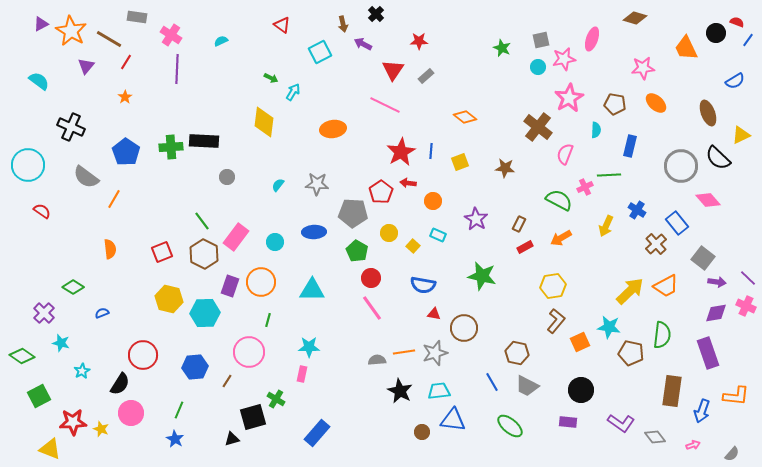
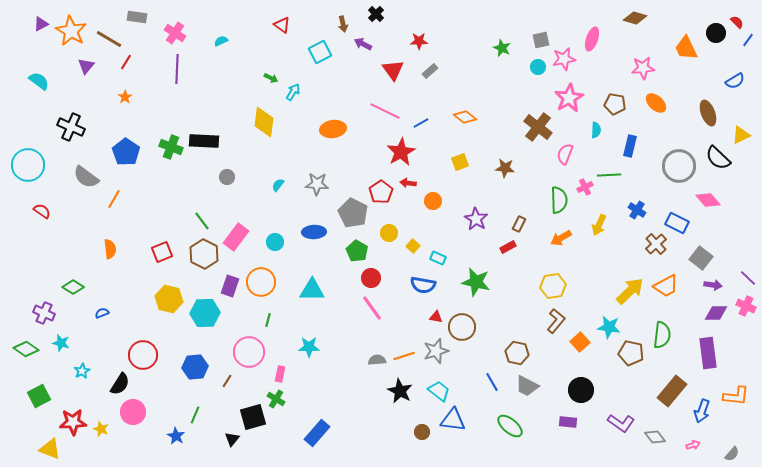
red semicircle at (737, 22): rotated 24 degrees clockwise
pink cross at (171, 35): moved 4 px right, 2 px up
red triangle at (393, 70): rotated 10 degrees counterclockwise
gray rectangle at (426, 76): moved 4 px right, 5 px up
pink line at (385, 105): moved 6 px down
green cross at (171, 147): rotated 25 degrees clockwise
blue line at (431, 151): moved 10 px left, 28 px up; rotated 56 degrees clockwise
gray circle at (681, 166): moved 2 px left
green semicircle at (559, 200): rotated 60 degrees clockwise
gray pentagon at (353, 213): rotated 24 degrees clockwise
blue rectangle at (677, 223): rotated 25 degrees counterclockwise
yellow arrow at (606, 226): moved 7 px left, 1 px up
cyan rectangle at (438, 235): moved 23 px down
red rectangle at (525, 247): moved 17 px left
gray square at (703, 258): moved 2 px left
green star at (482, 276): moved 6 px left, 6 px down
purple arrow at (717, 282): moved 4 px left, 3 px down
purple cross at (44, 313): rotated 20 degrees counterclockwise
purple diamond at (716, 313): rotated 10 degrees clockwise
red triangle at (434, 314): moved 2 px right, 3 px down
brown circle at (464, 328): moved 2 px left, 1 px up
orange square at (580, 342): rotated 18 degrees counterclockwise
orange line at (404, 352): moved 4 px down; rotated 10 degrees counterclockwise
gray star at (435, 353): moved 1 px right, 2 px up
purple rectangle at (708, 353): rotated 12 degrees clockwise
green diamond at (22, 356): moved 4 px right, 7 px up
pink rectangle at (302, 374): moved 22 px left
cyan trapezoid at (439, 391): rotated 45 degrees clockwise
brown rectangle at (672, 391): rotated 32 degrees clockwise
green line at (179, 410): moved 16 px right, 5 px down
pink circle at (131, 413): moved 2 px right, 1 px up
blue star at (175, 439): moved 1 px right, 3 px up
black triangle at (232, 439): rotated 35 degrees counterclockwise
